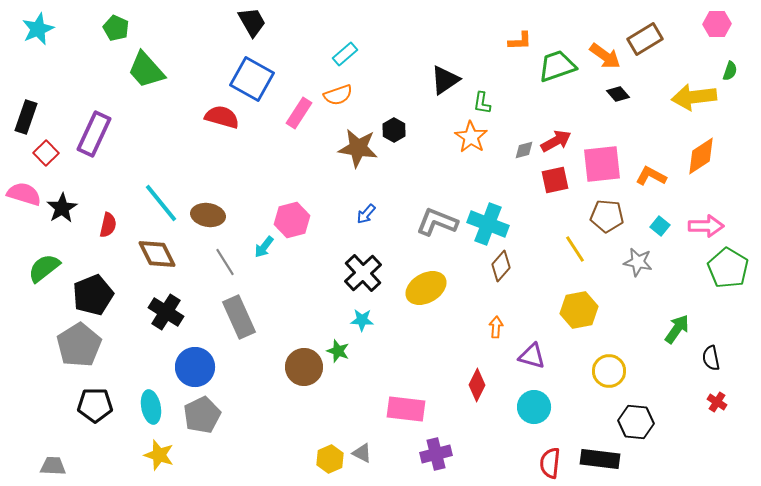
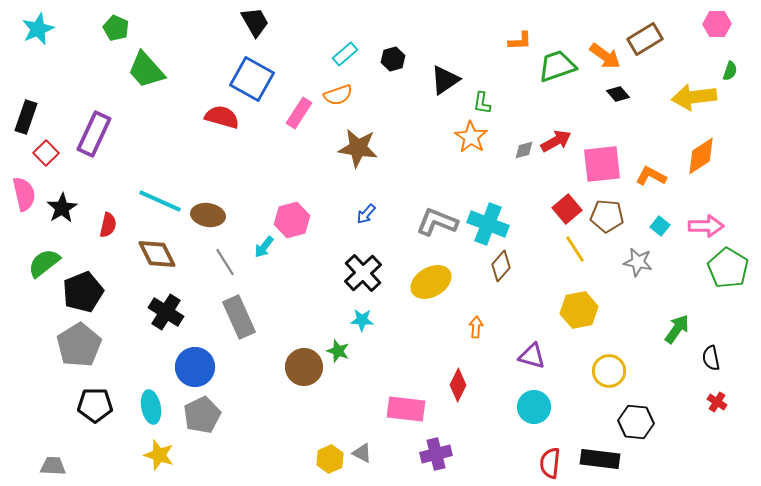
black trapezoid at (252, 22): moved 3 px right
black hexagon at (394, 130): moved 1 px left, 71 px up; rotated 15 degrees clockwise
red square at (555, 180): moved 12 px right, 29 px down; rotated 28 degrees counterclockwise
pink semicircle at (24, 194): rotated 60 degrees clockwise
cyan line at (161, 203): moved 1 px left, 2 px up; rotated 27 degrees counterclockwise
green semicircle at (44, 268): moved 5 px up
yellow ellipse at (426, 288): moved 5 px right, 6 px up
black pentagon at (93, 295): moved 10 px left, 3 px up
orange arrow at (496, 327): moved 20 px left
red diamond at (477, 385): moved 19 px left
